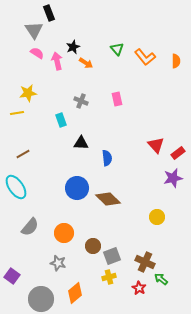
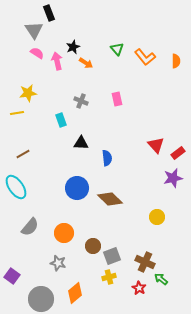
brown diamond: moved 2 px right
